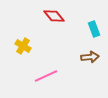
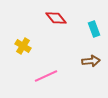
red diamond: moved 2 px right, 2 px down
brown arrow: moved 1 px right, 4 px down
